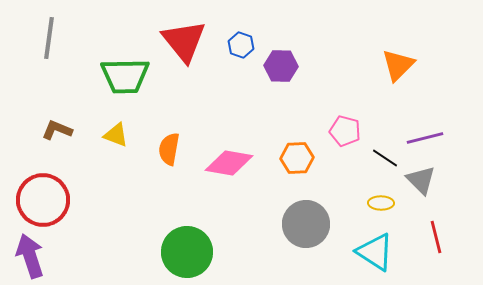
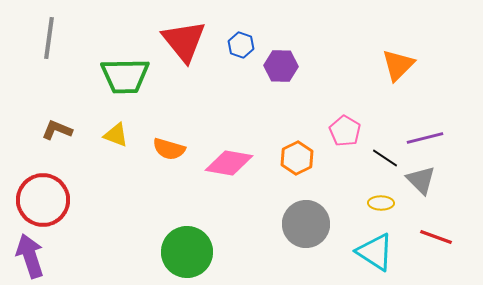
pink pentagon: rotated 16 degrees clockwise
orange semicircle: rotated 84 degrees counterclockwise
orange hexagon: rotated 24 degrees counterclockwise
red line: rotated 56 degrees counterclockwise
